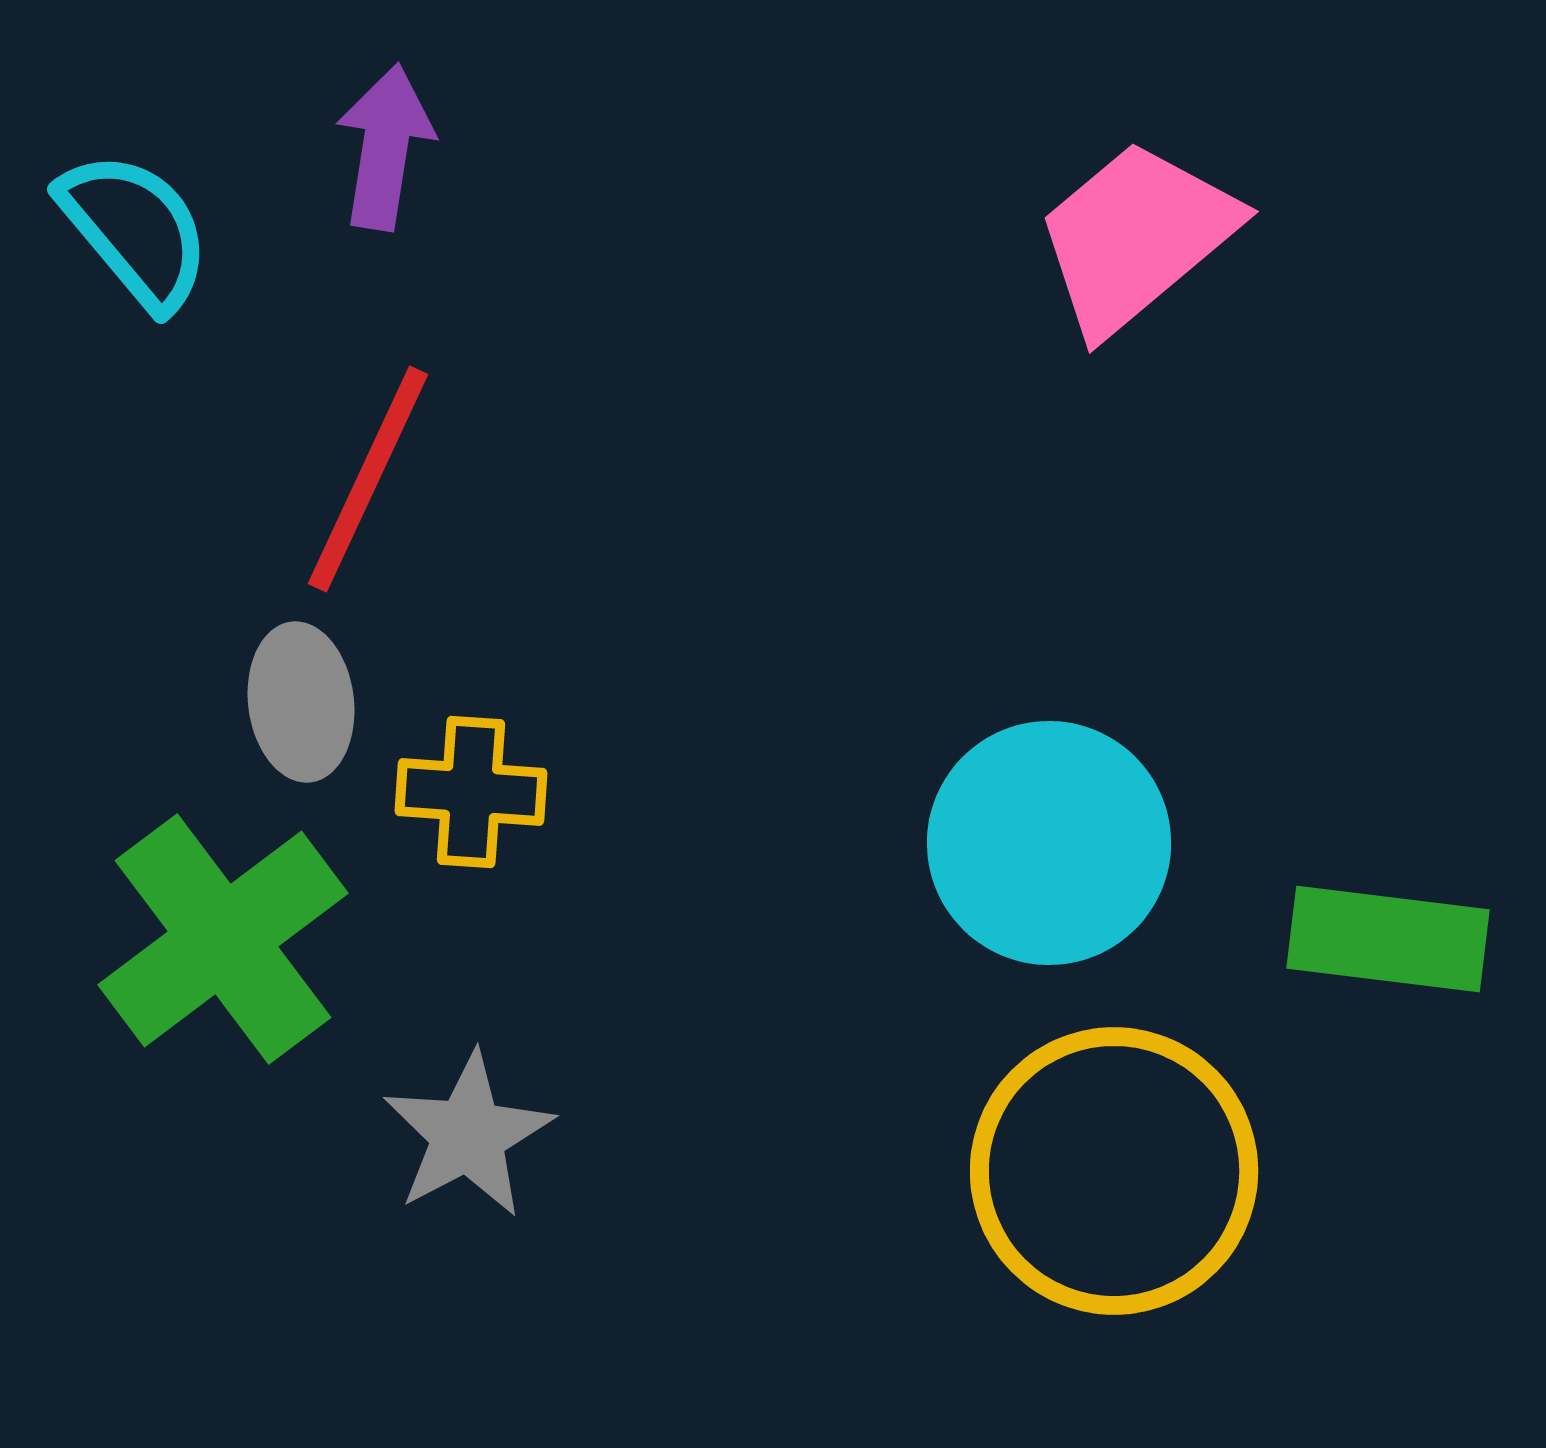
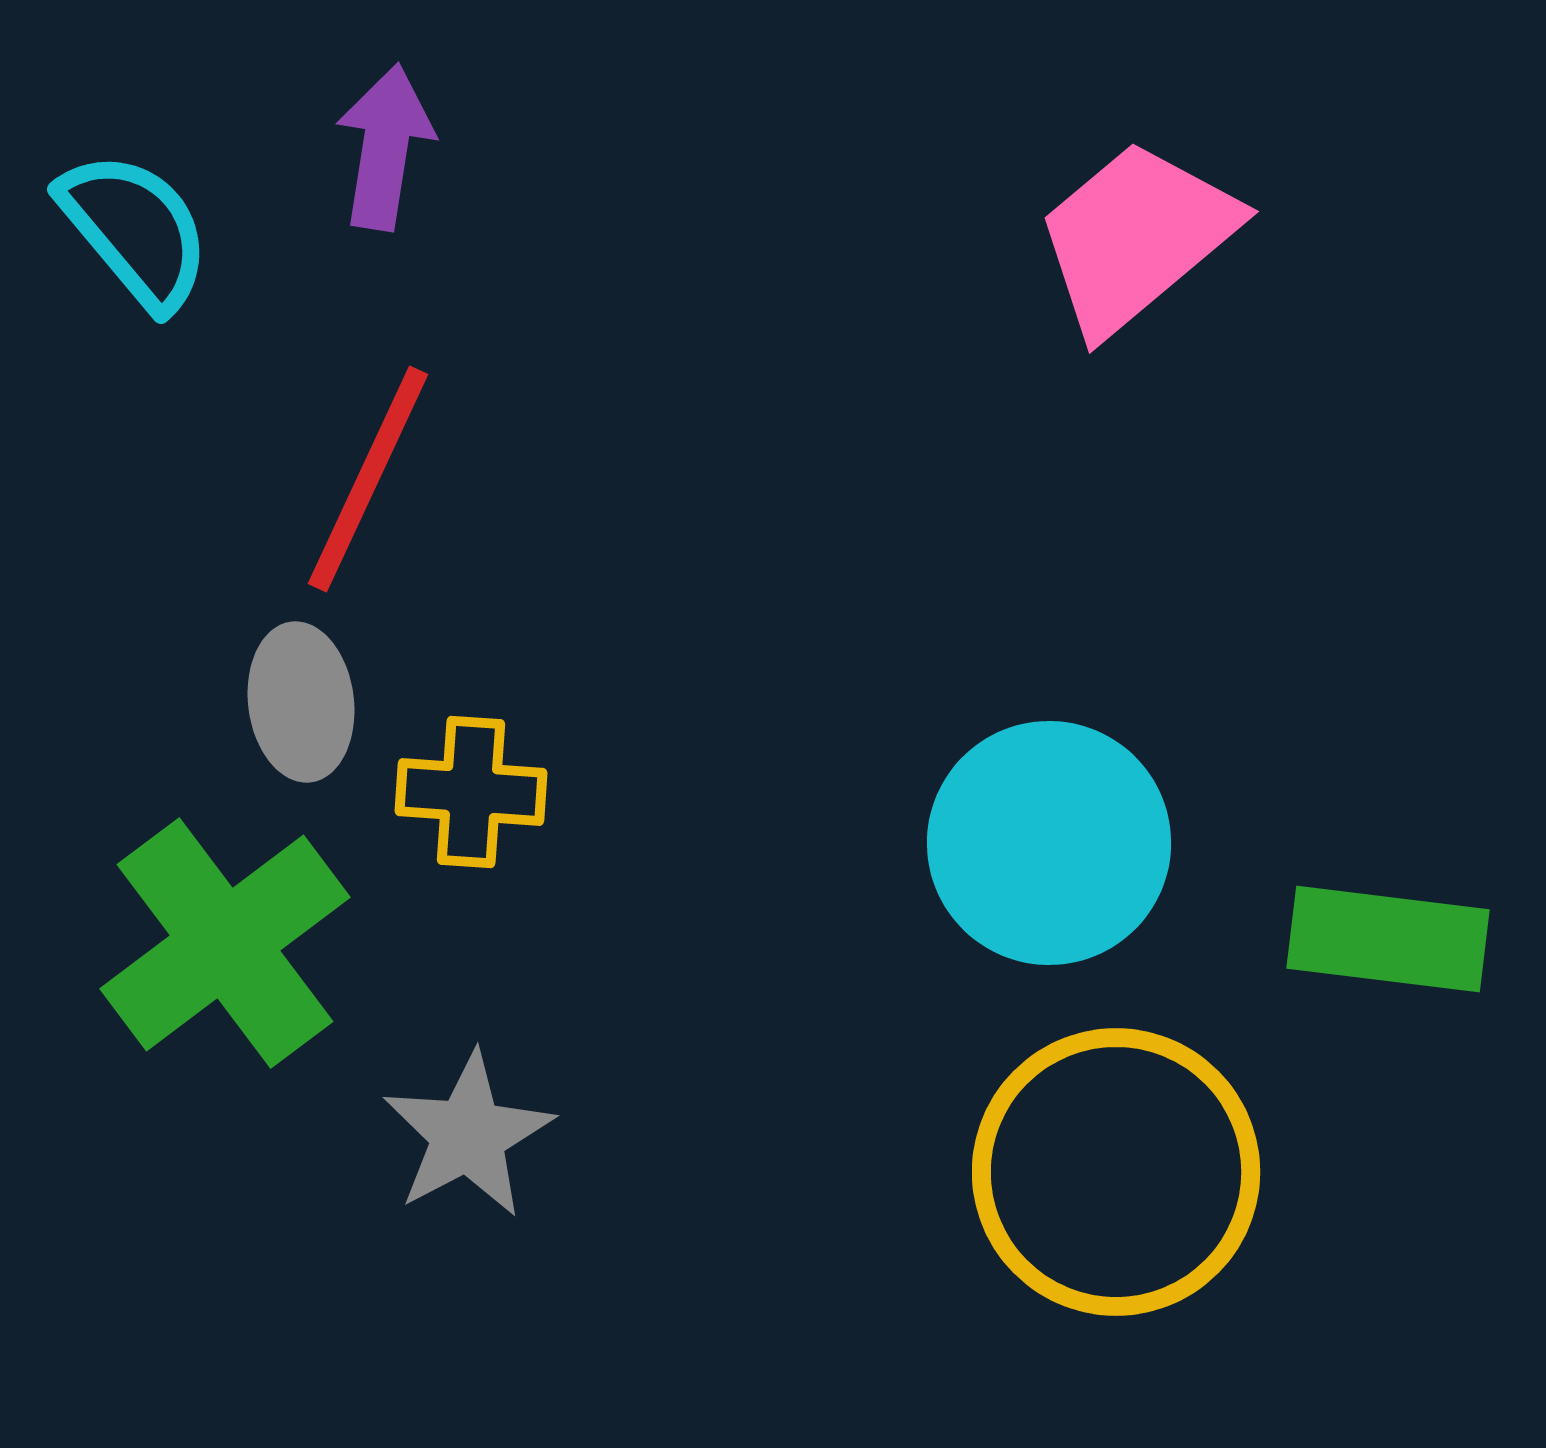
green cross: moved 2 px right, 4 px down
yellow circle: moved 2 px right, 1 px down
